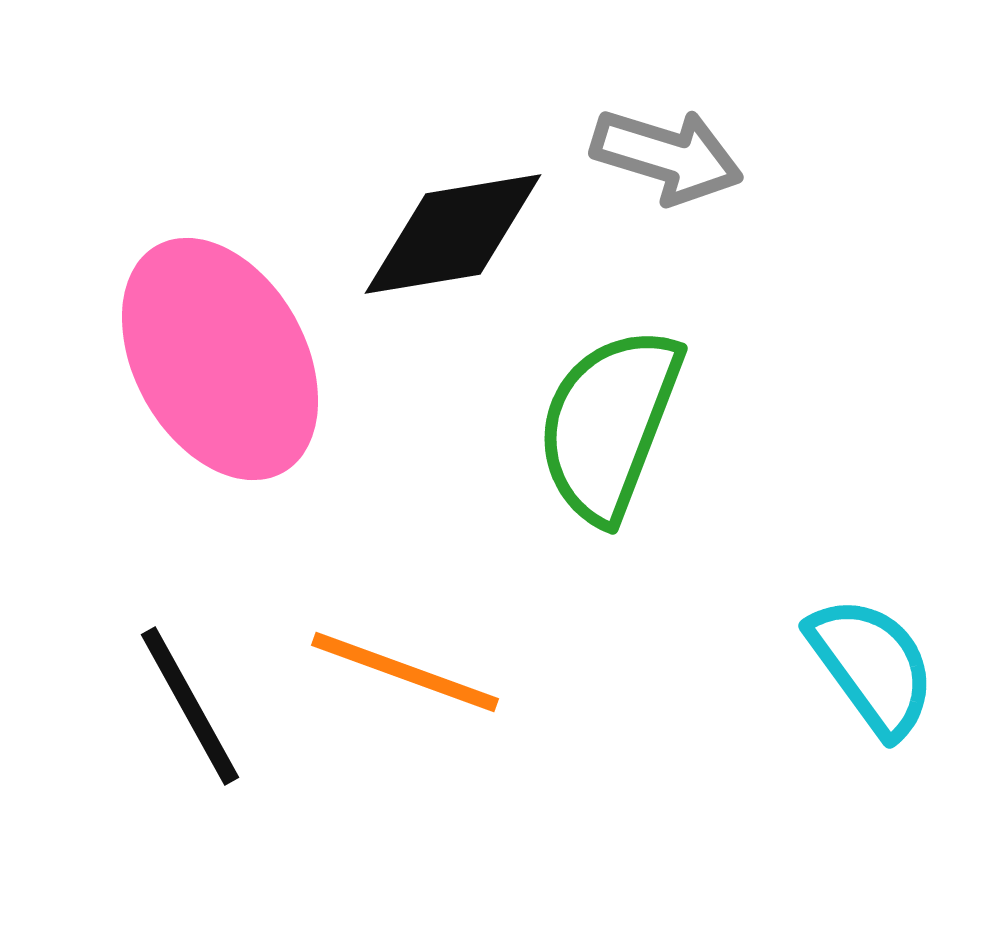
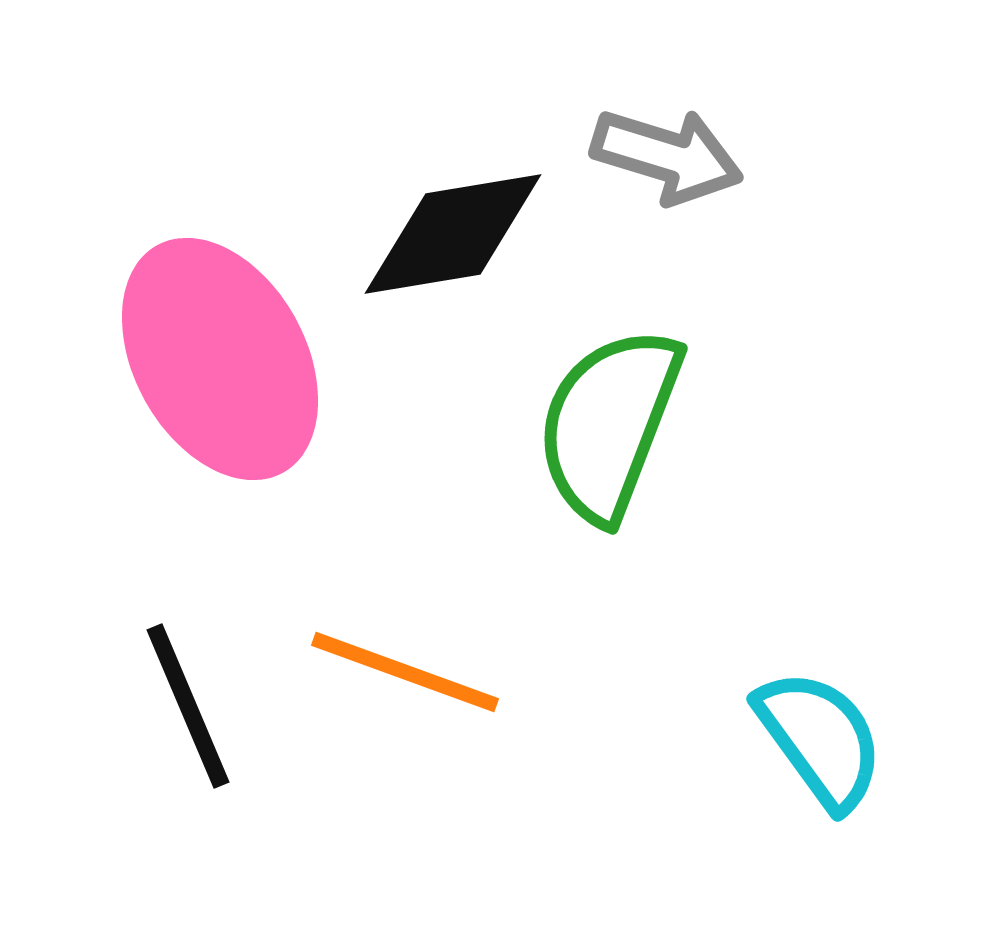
cyan semicircle: moved 52 px left, 73 px down
black line: moved 2 px left; rotated 6 degrees clockwise
